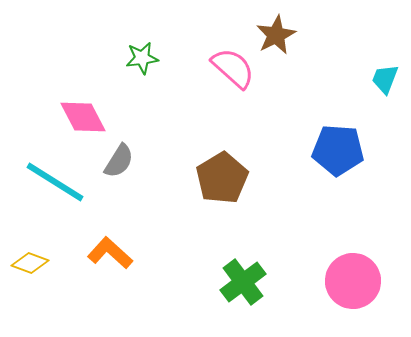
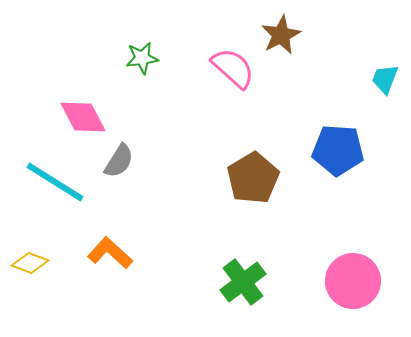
brown star: moved 5 px right
brown pentagon: moved 31 px right
